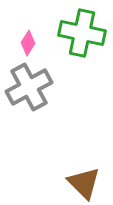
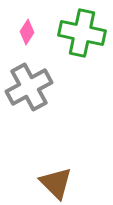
pink diamond: moved 1 px left, 11 px up
brown triangle: moved 28 px left
